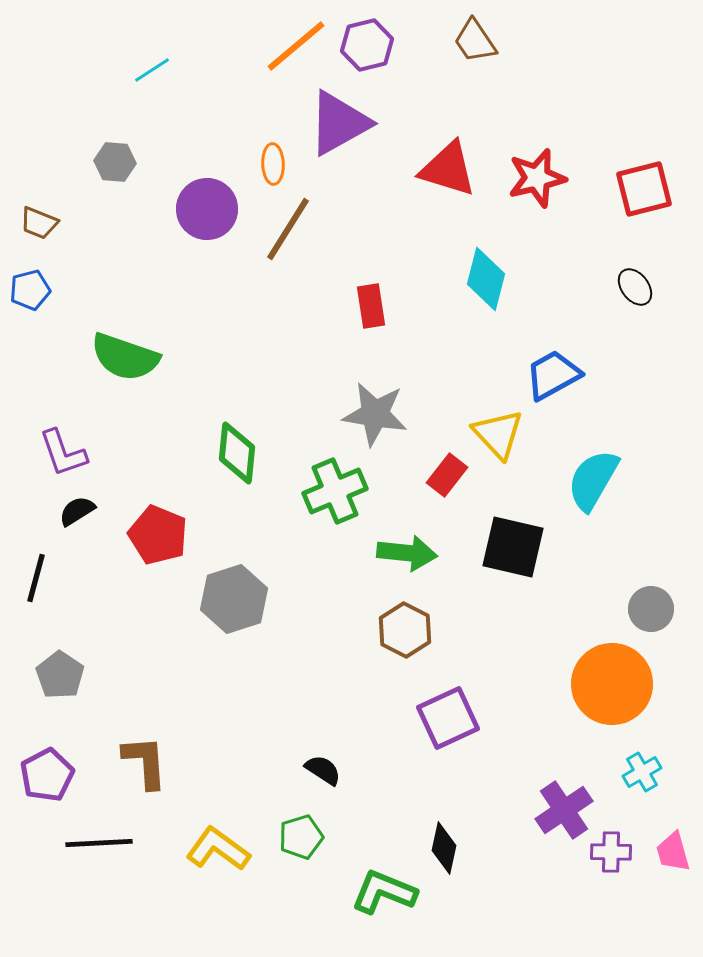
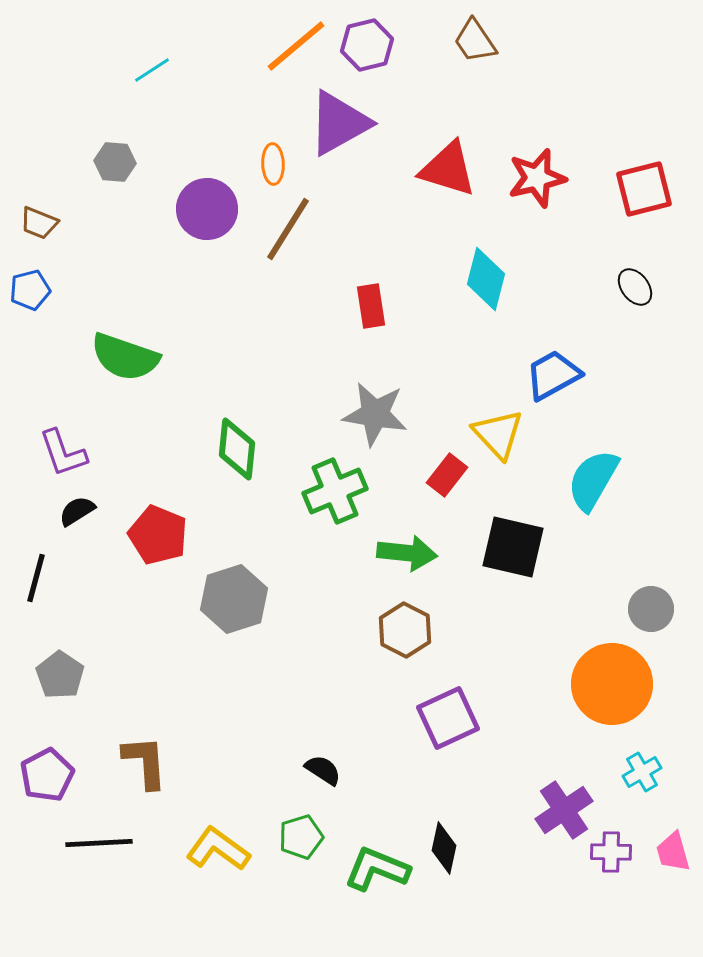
green diamond at (237, 453): moved 4 px up
green L-shape at (384, 892): moved 7 px left, 23 px up
